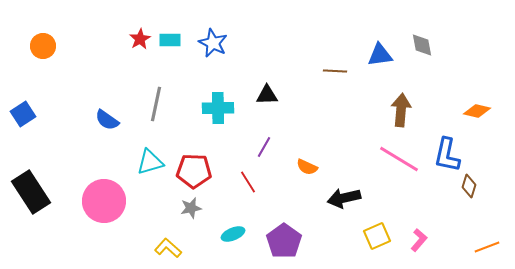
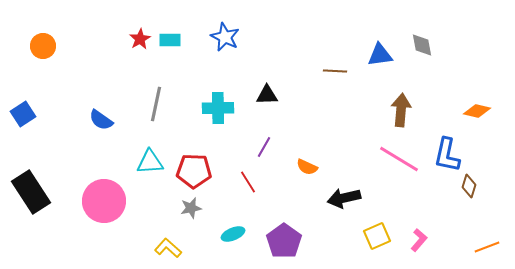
blue star: moved 12 px right, 6 px up
blue semicircle: moved 6 px left
cyan triangle: rotated 12 degrees clockwise
